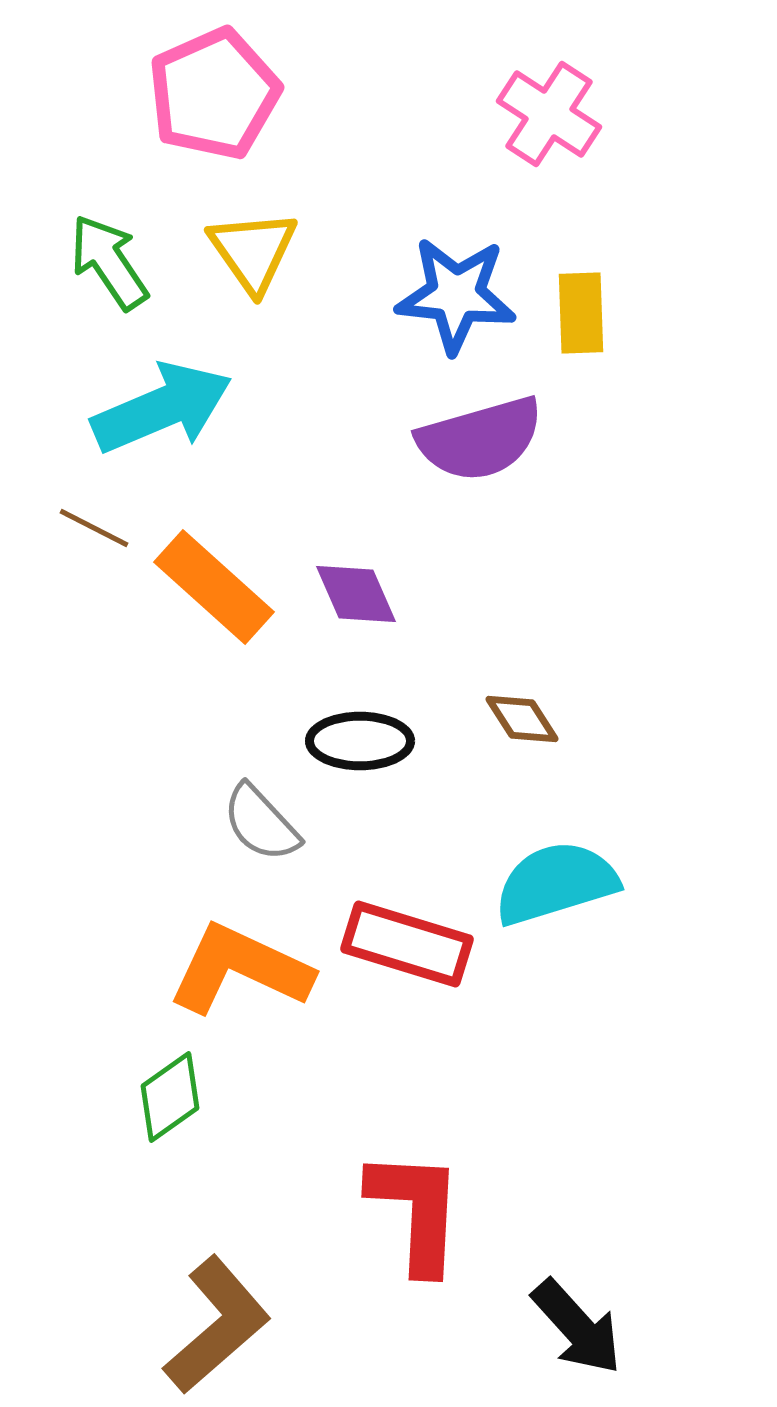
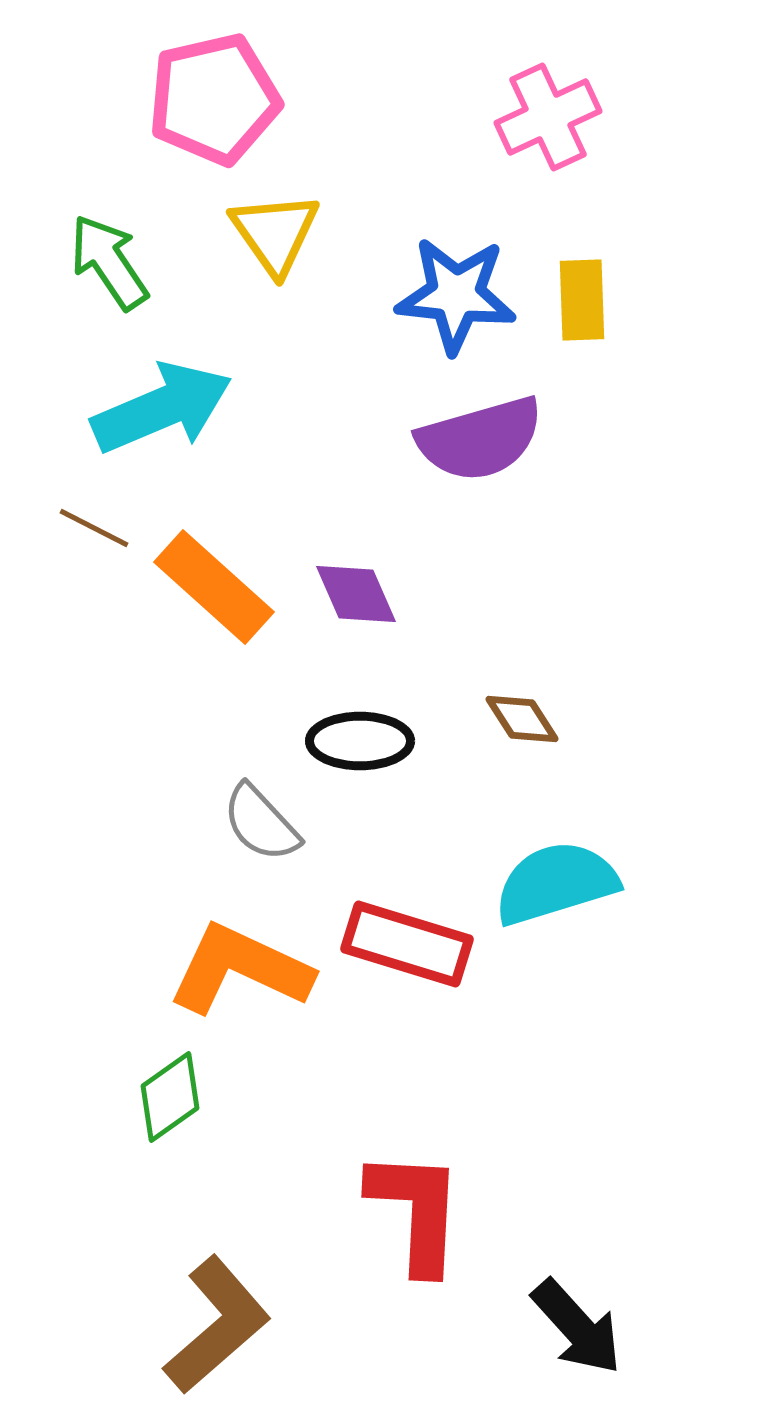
pink pentagon: moved 5 px down; rotated 11 degrees clockwise
pink cross: moved 1 px left, 3 px down; rotated 32 degrees clockwise
yellow triangle: moved 22 px right, 18 px up
yellow rectangle: moved 1 px right, 13 px up
